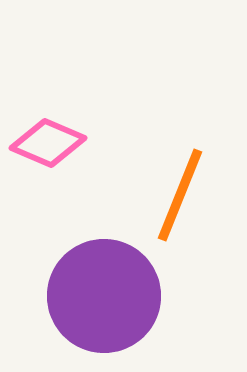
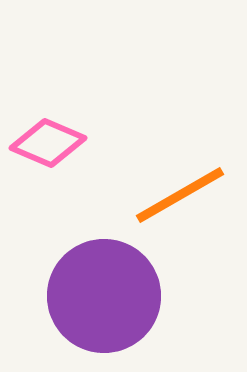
orange line: rotated 38 degrees clockwise
